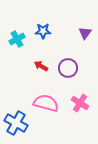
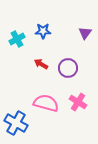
red arrow: moved 2 px up
pink cross: moved 2 px left, 1 px up
